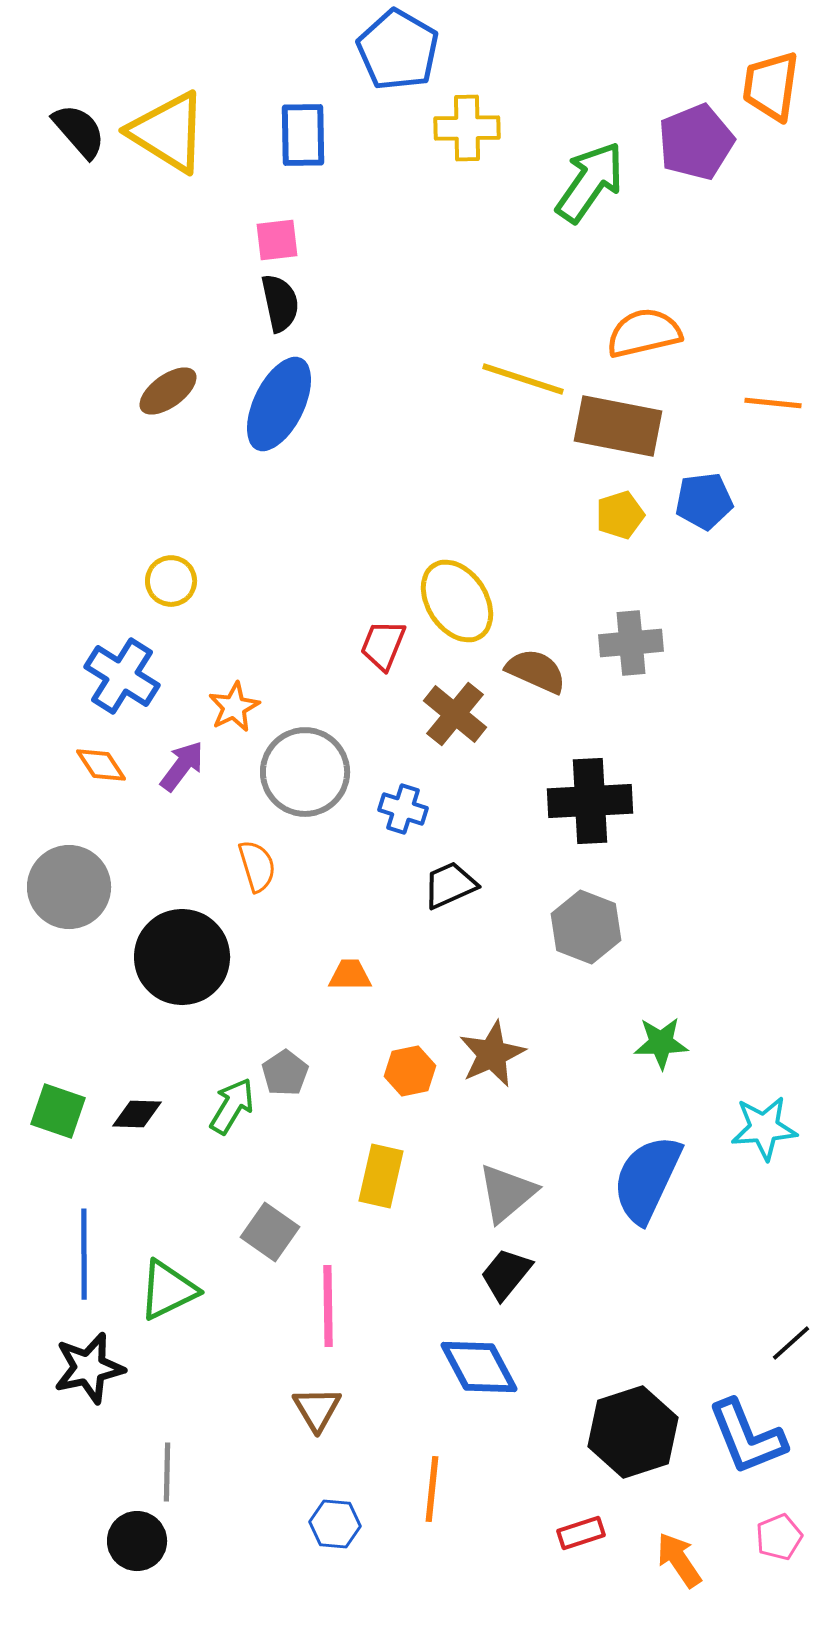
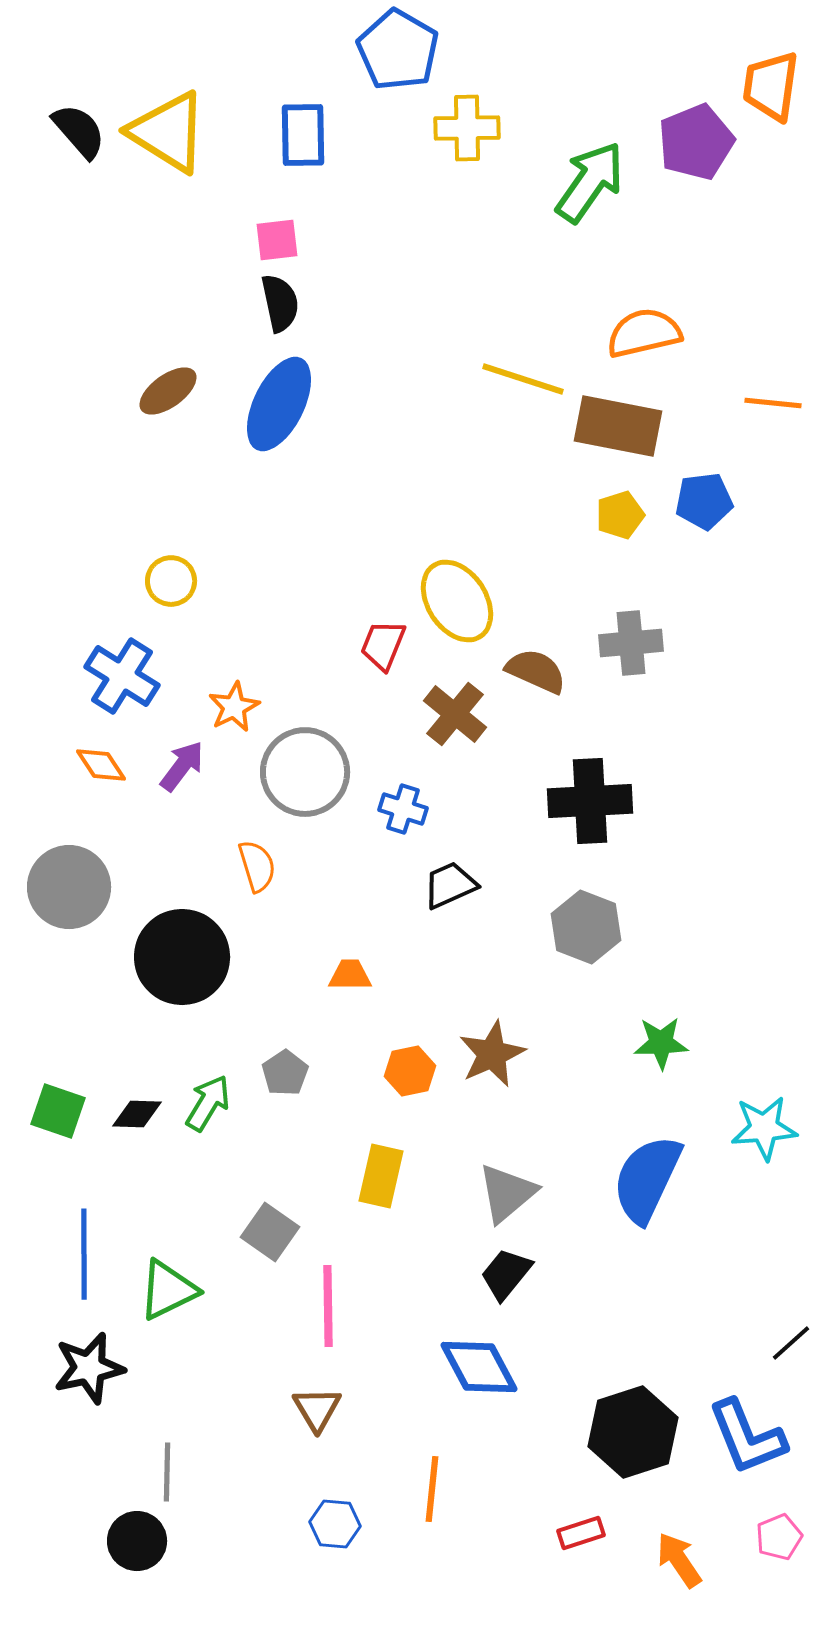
green arrow at (232, 1106): moved 24 px left, 3 px up
